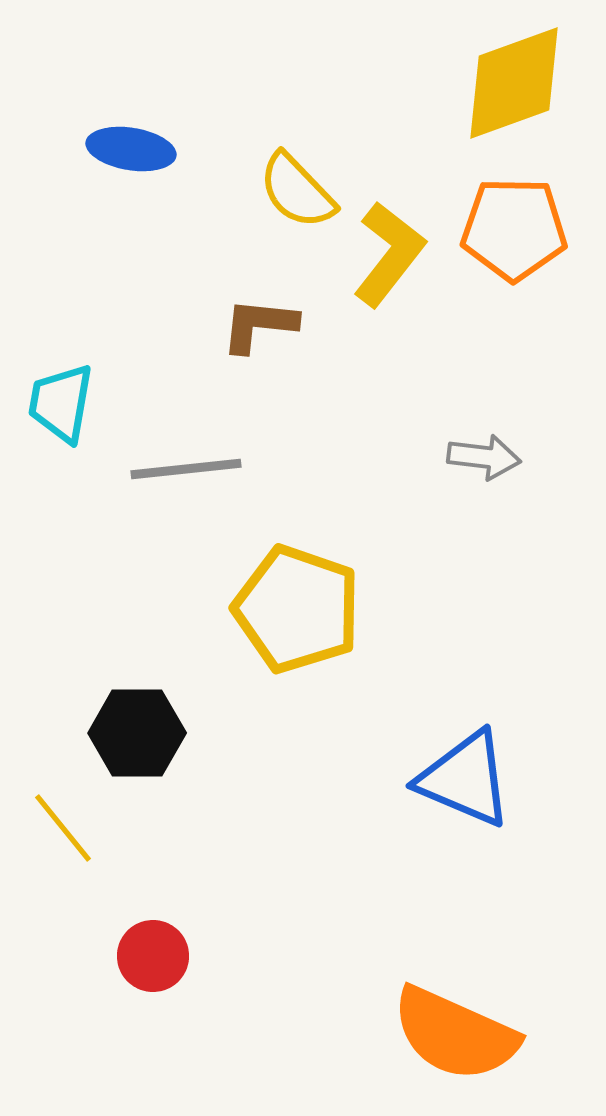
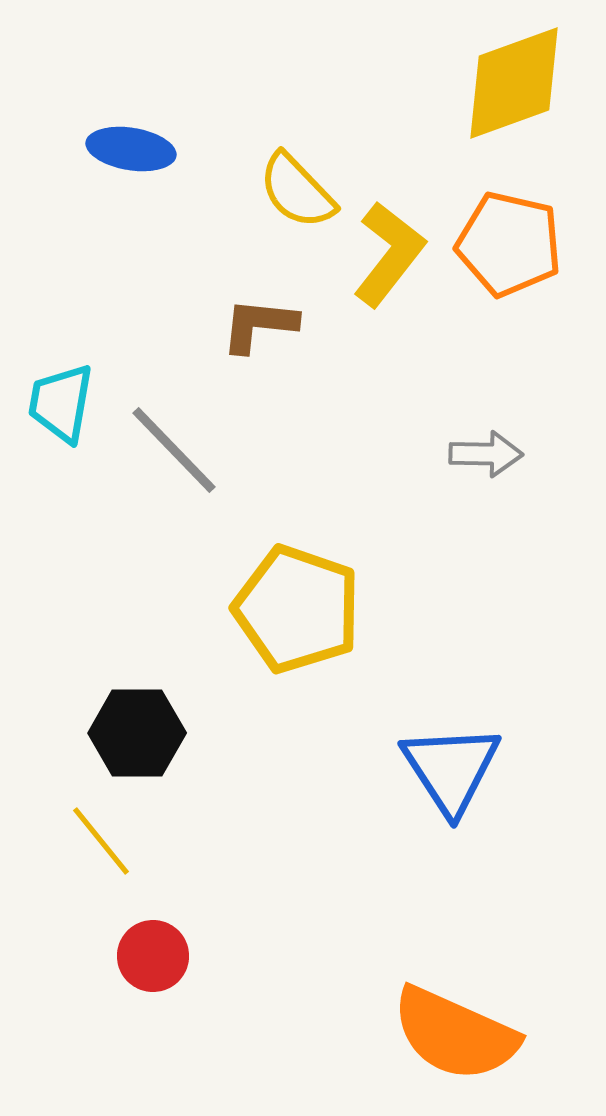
orange pentagon: moved 5 px left, 15 px down; rotated 12 degrees clockwise
gray arrow: moved 2 px right, 3 px up; rotated 6 degrees counterclockwise
gray line: moved 12 px left, 19 px up; rotated 52 degrees clockwise
blue triangle: moved 14 px left, 10 px up; rotated 34 degrees clockwise
yellow line: moved 38 px right, 13 px down
